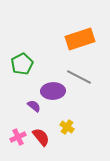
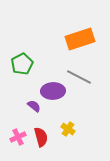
yellow cross: moved 1 px right, 2 px down
red semicircle: rotated 24 degrees clockwise
